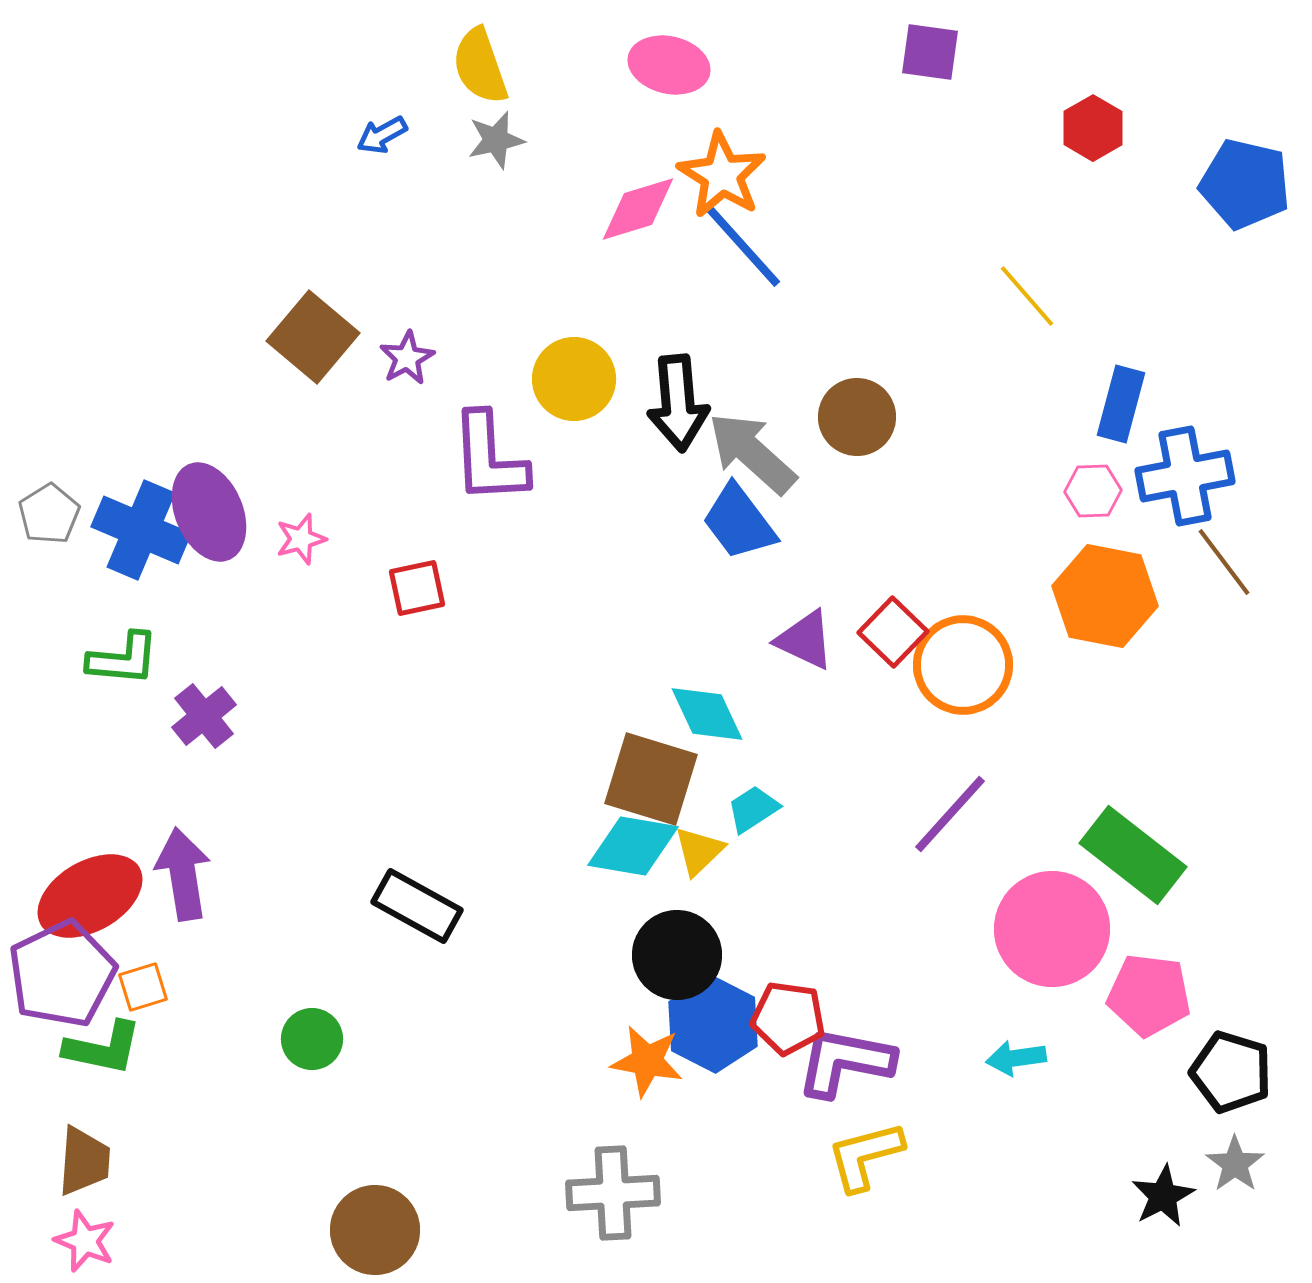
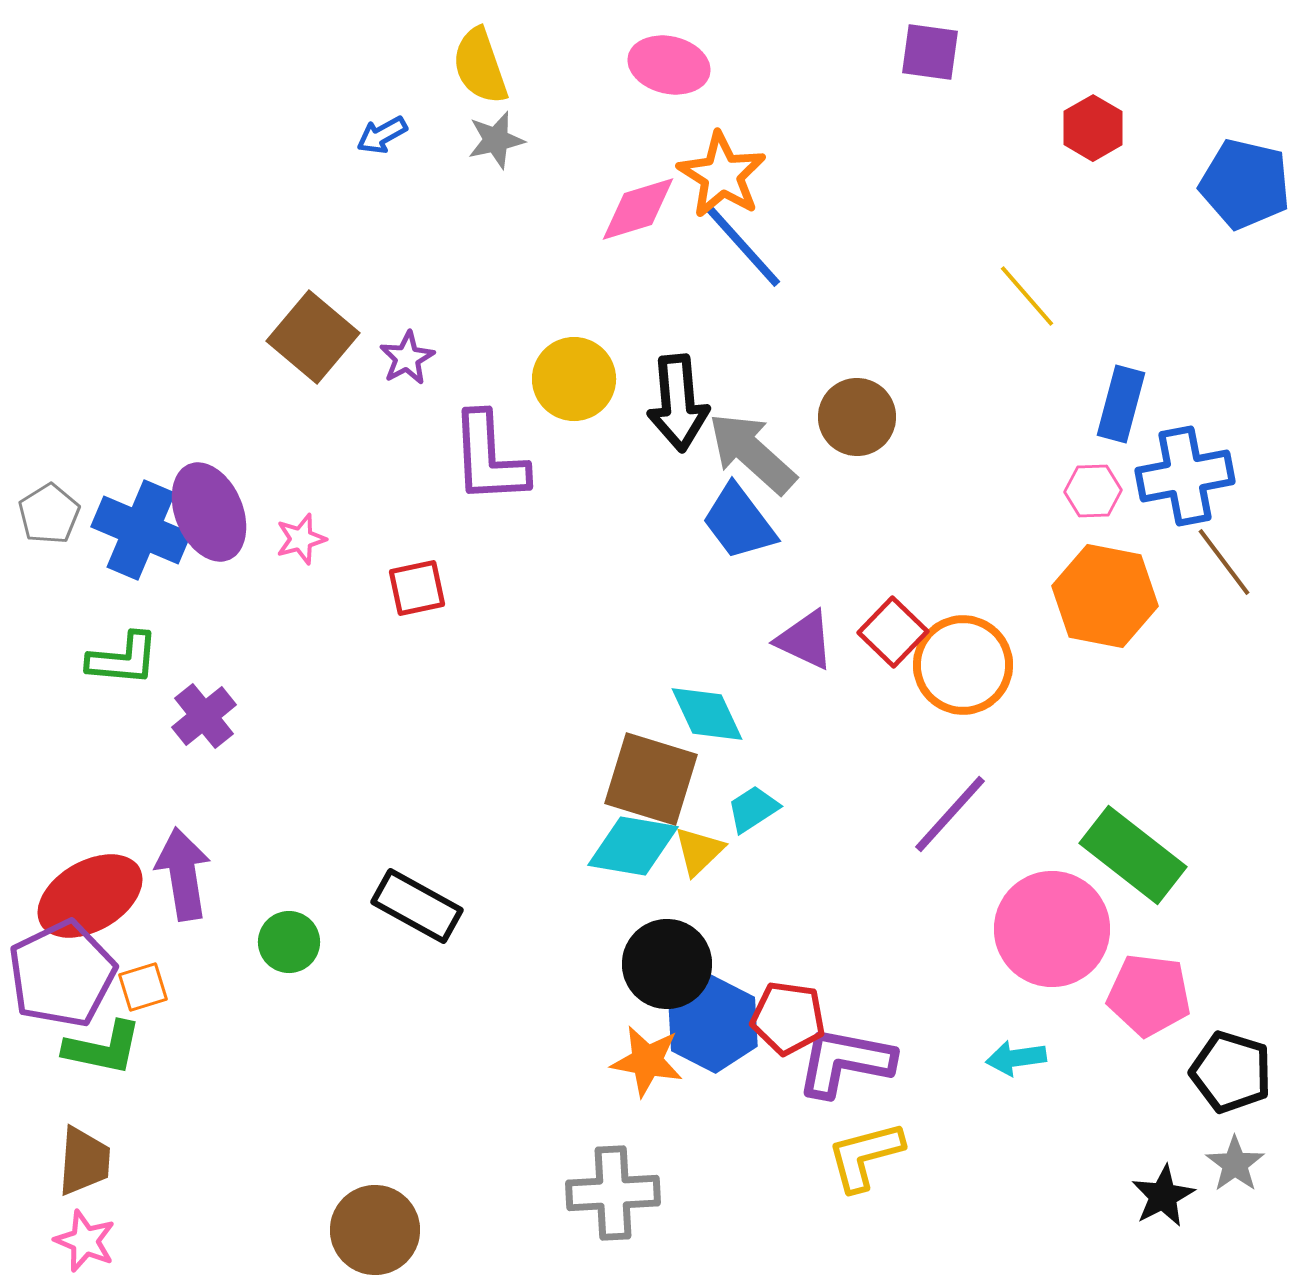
black circle at (677, 955): moved 10 px left, 9 px down
green circle at (312, 1039): moved 23 px left, 97 px up
